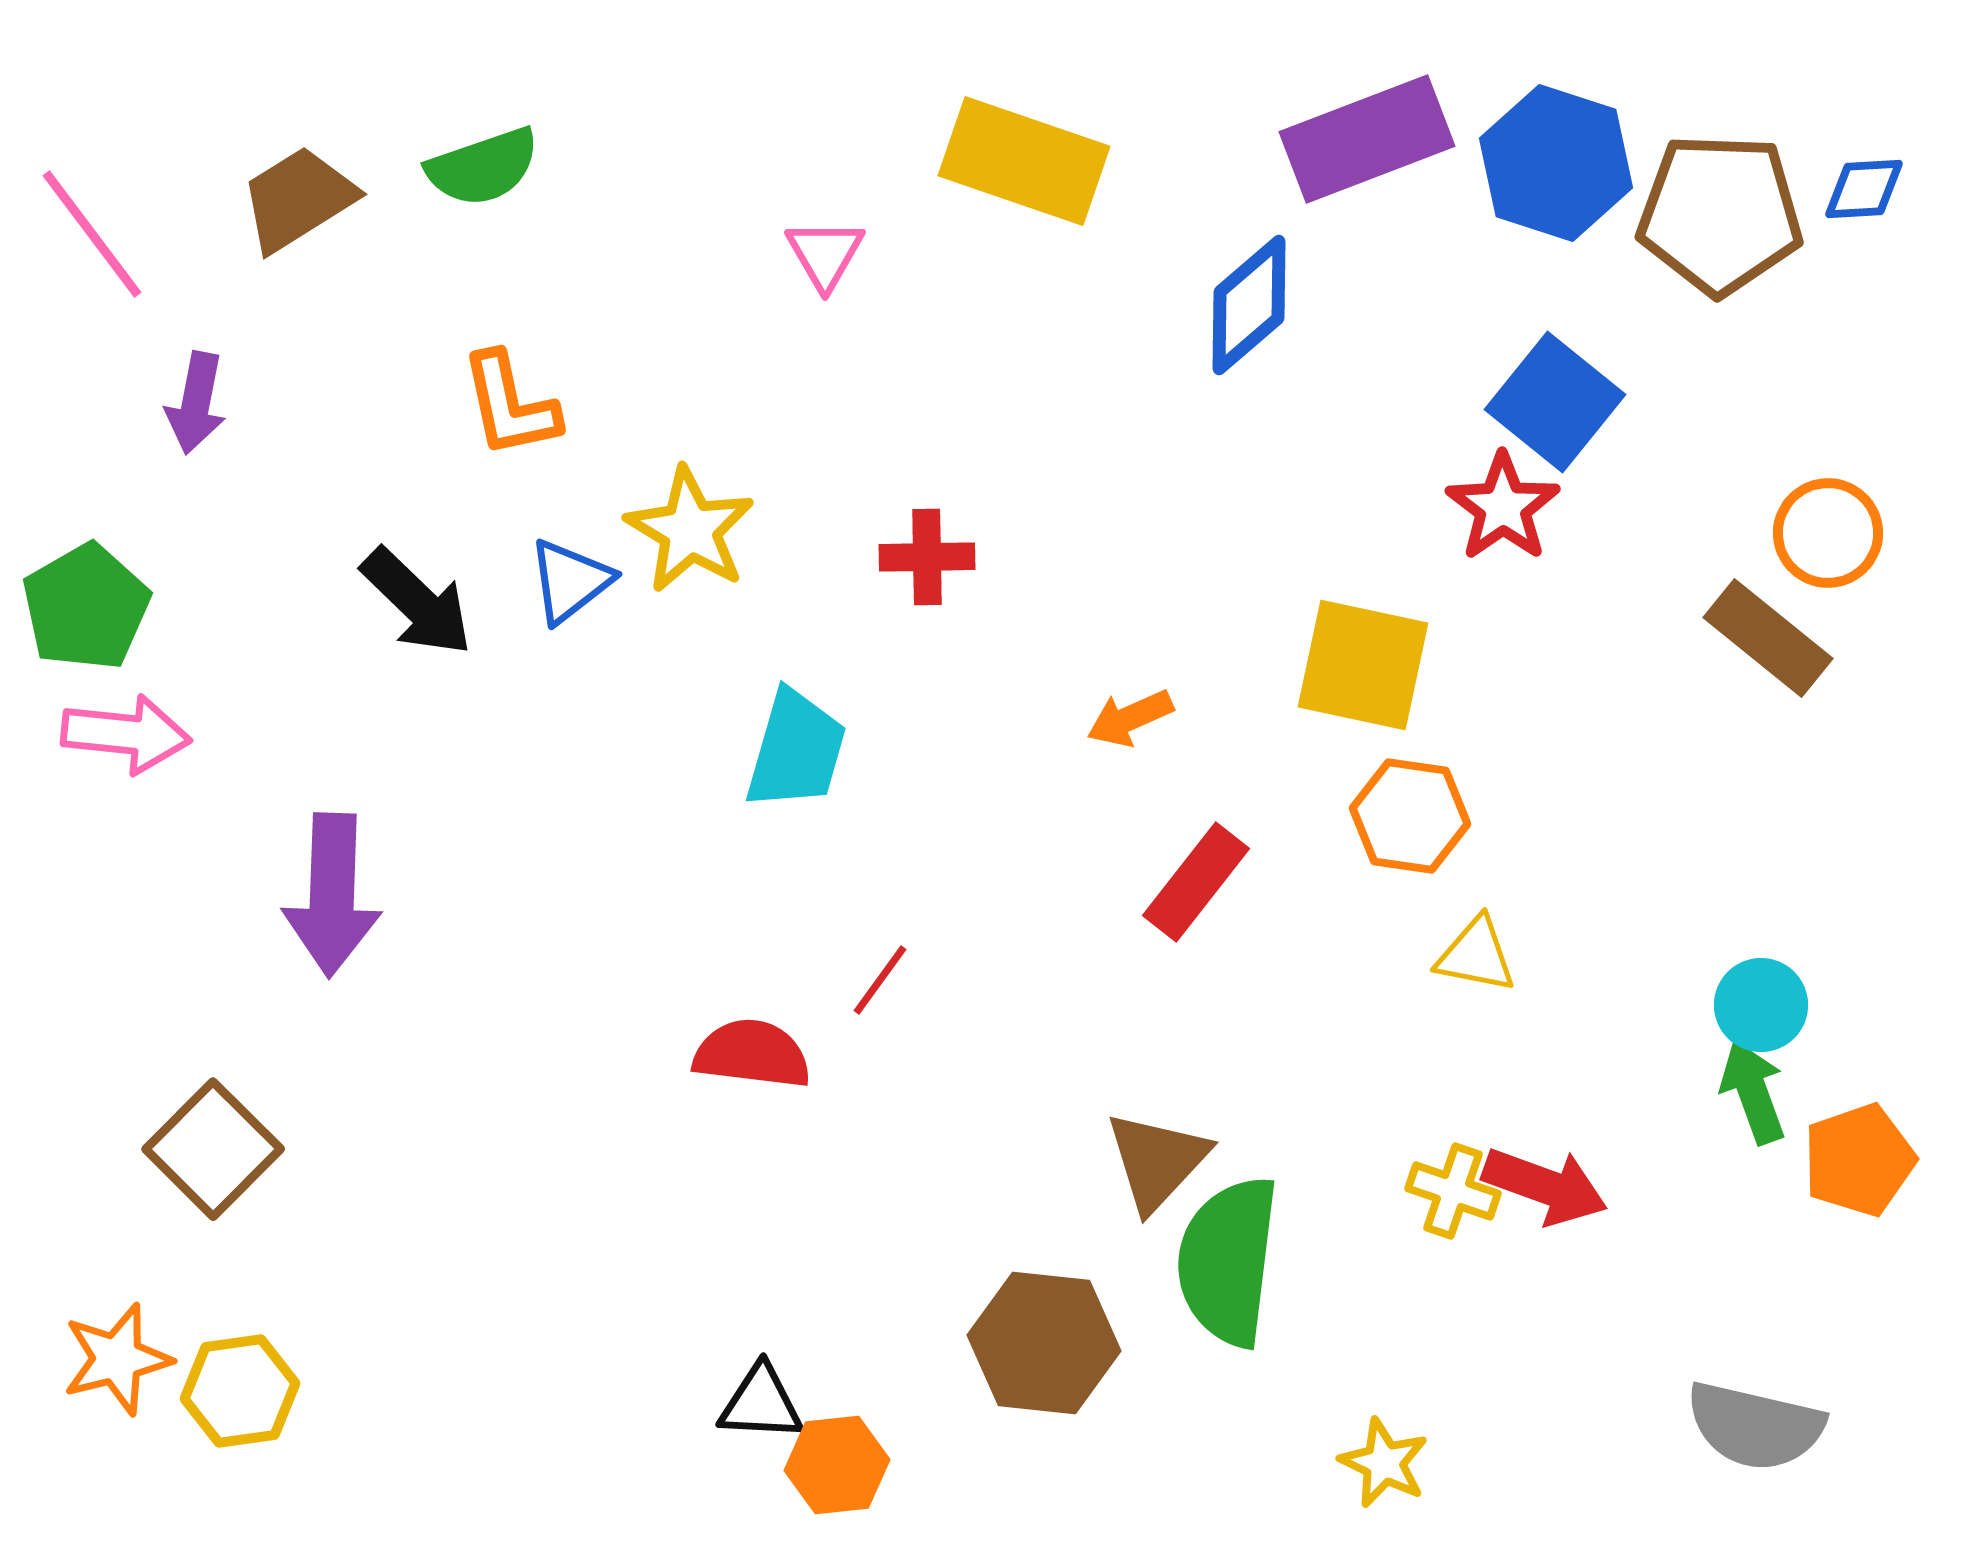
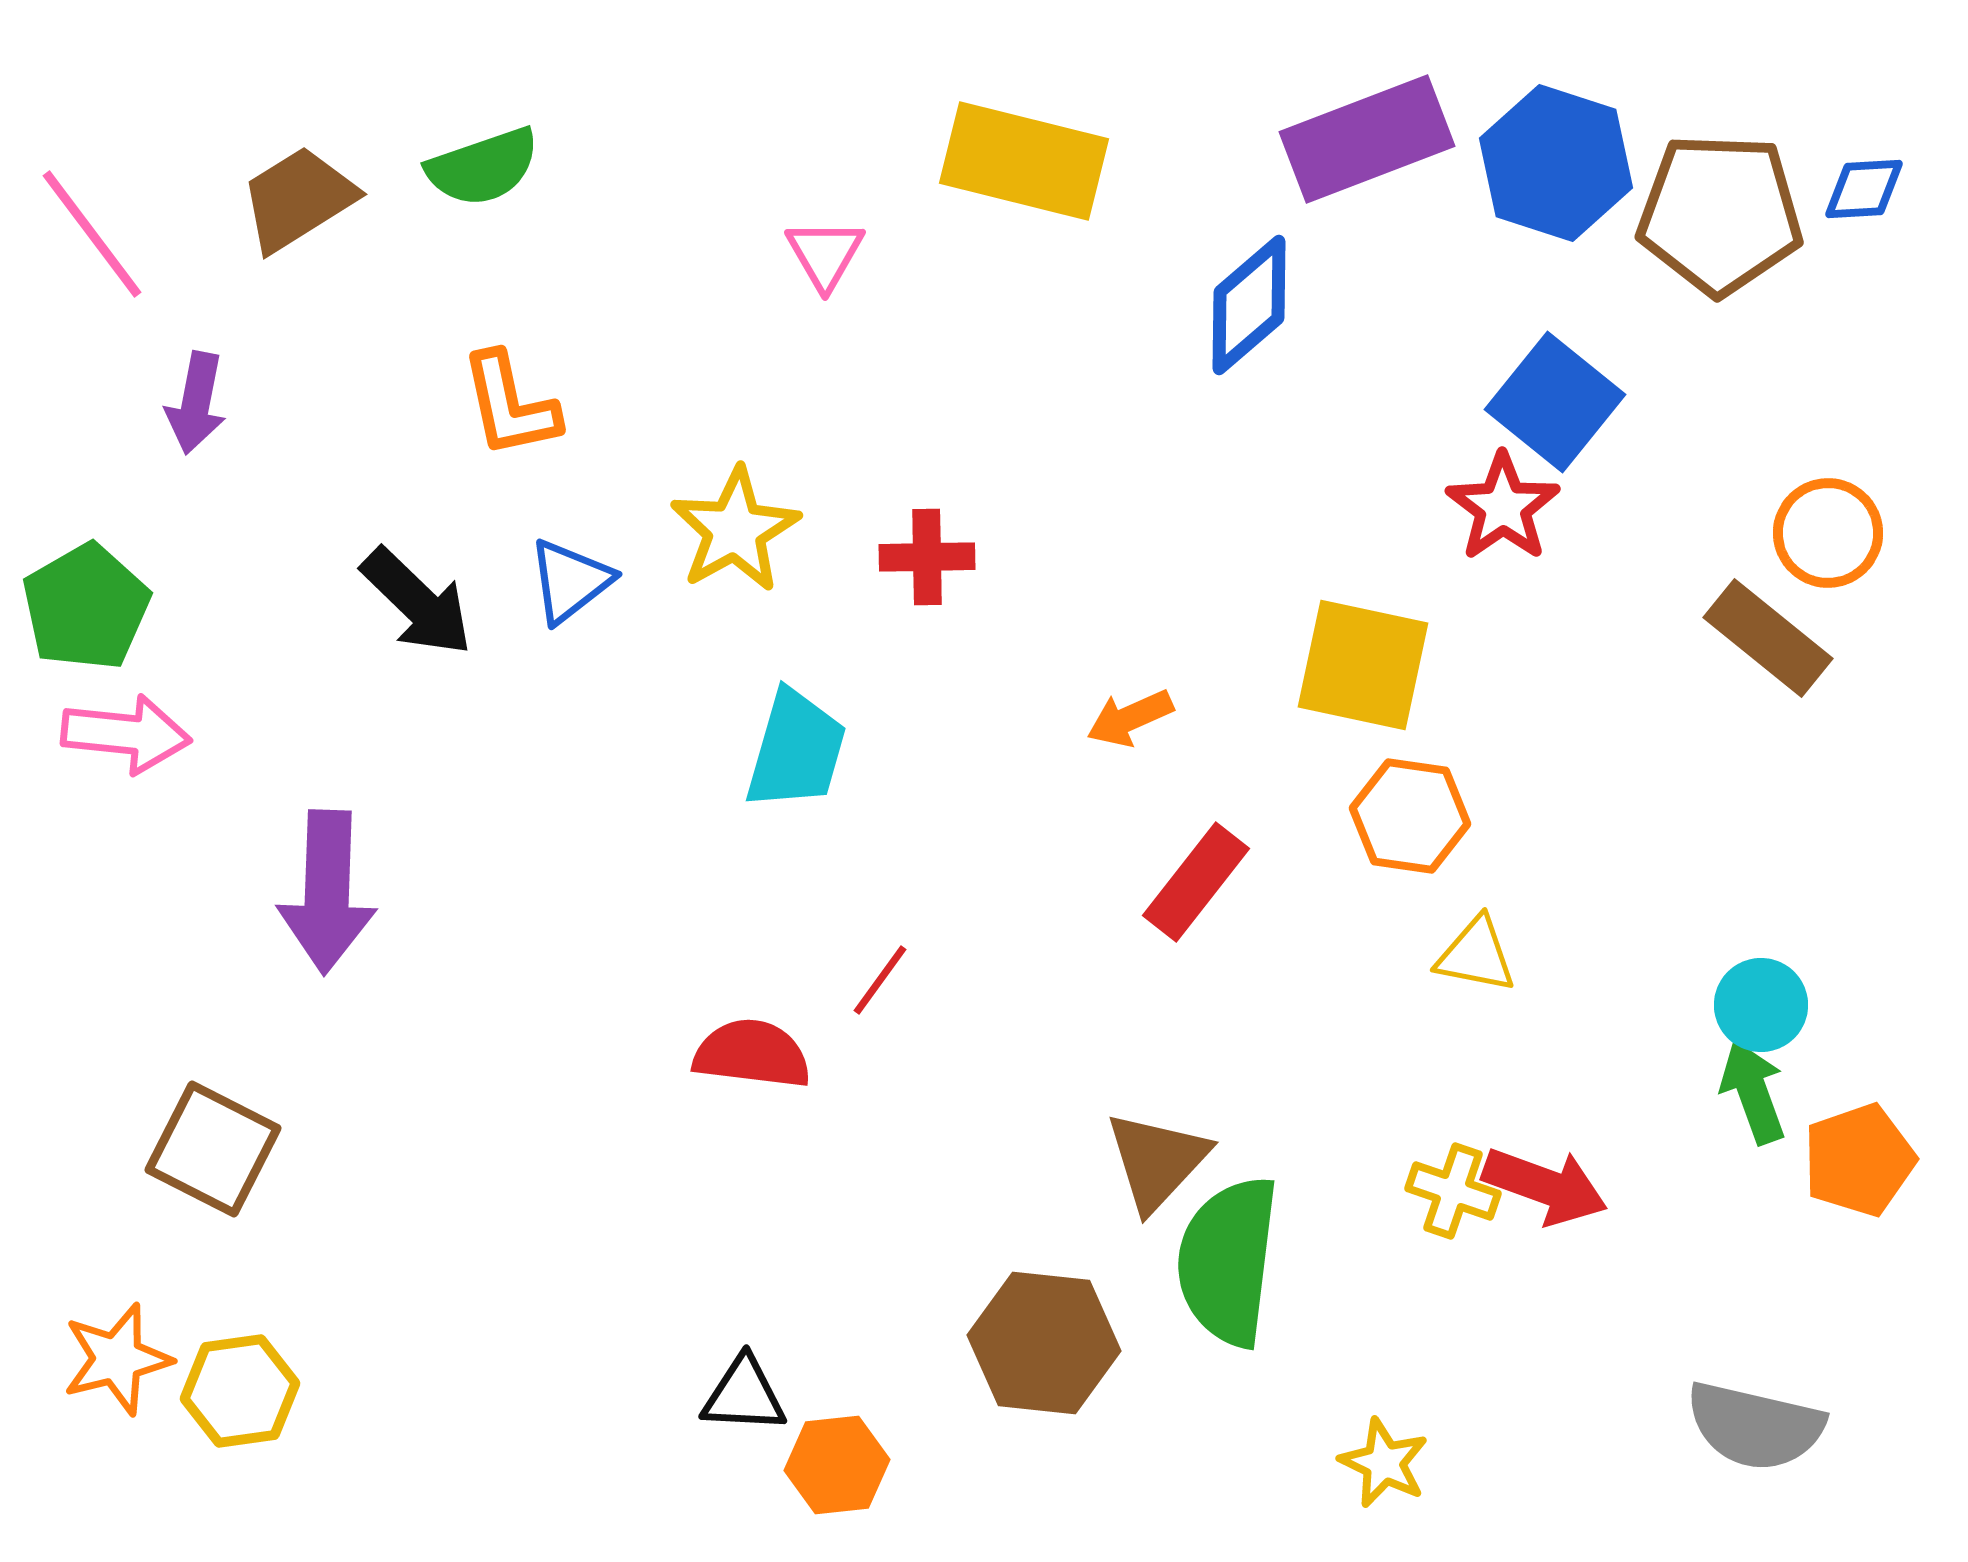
yellow rectangle at (1024, 161): rotated 5 degrees counterclockwise
yellow star at (690, 530): moved 45 px right; rotated 12 degrees clockwise
purple arrow at (332, 895): moved 5 px left, 3 px up
brown square at (213, 1149): rotated 18 degrees counterclockwise
black triangle at (761, 1403): moved 17 px left, 8 px up
